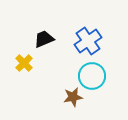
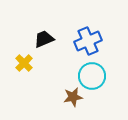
blue cross: rotated 12 degrees clockwise
